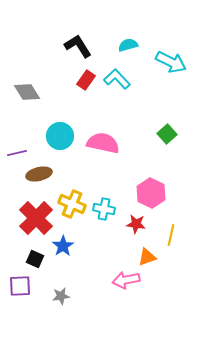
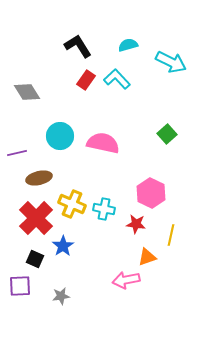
brown ellipse: moved 4 px down
